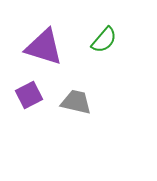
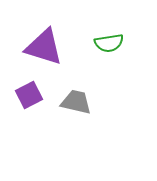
green semicircle: moved 5 px right, 3 px down; rotated 40 degrees clockwise
